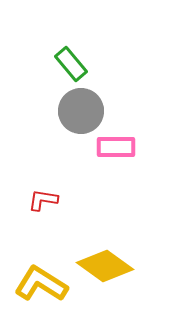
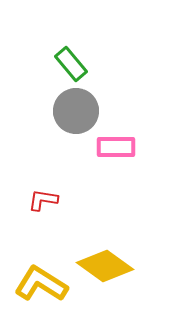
gray circle: moved 5 px left
